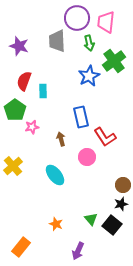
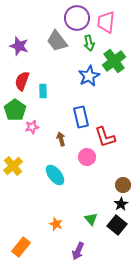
gray trapezoid: rotated 35 degrees counterclockwise
red semicircle: moved 2 px left
red L-shape: rotated 15 degrees clockwise
black star: rotated 16 degrees counterclockwise
black square: moved 5 px right
